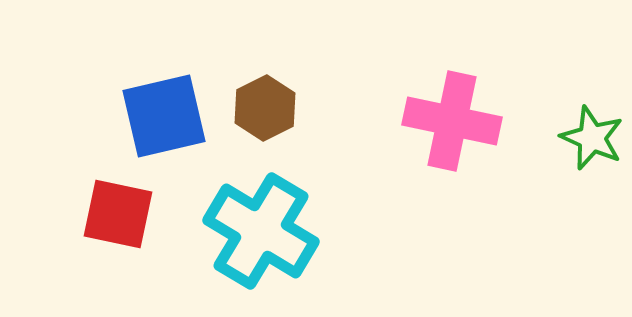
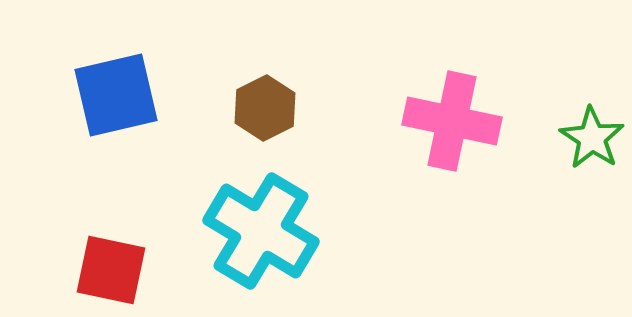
blue square: moved 48 px left, 21 px up
green star: rotated 10 degrees clockwise
red square: moved 7 px left, 56 px down
